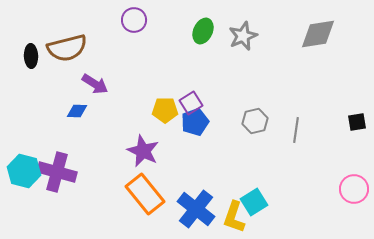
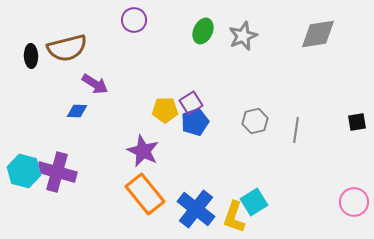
pink circle: moved 13 px down
